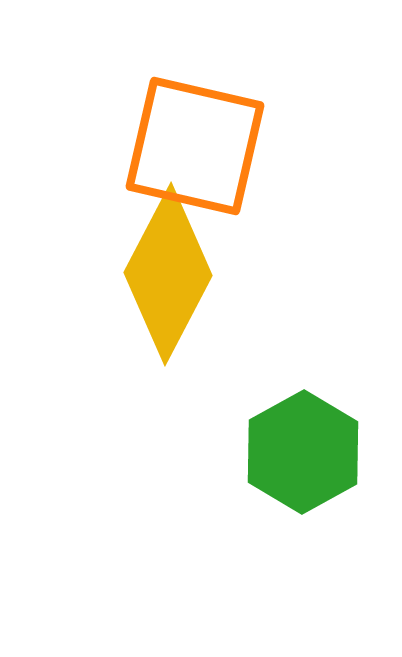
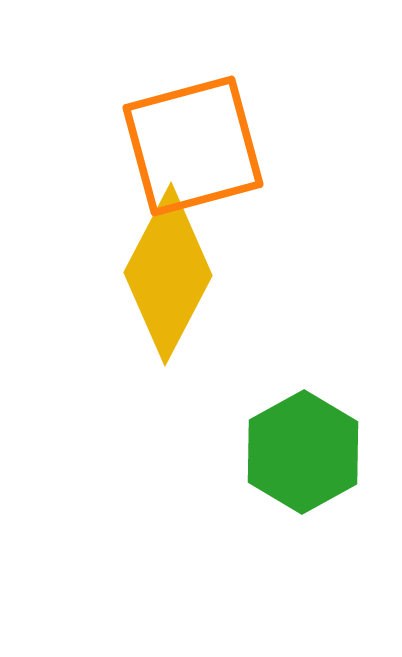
orange square: moved 2 px left; rotated 28 degrees counterclockwise
